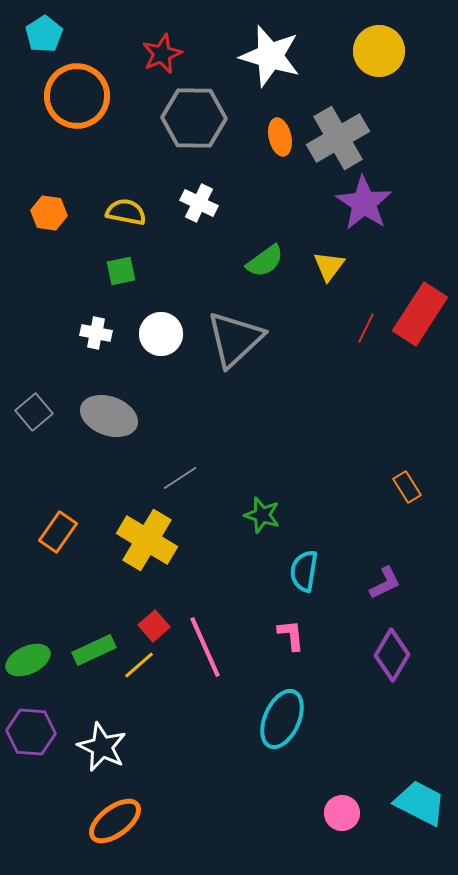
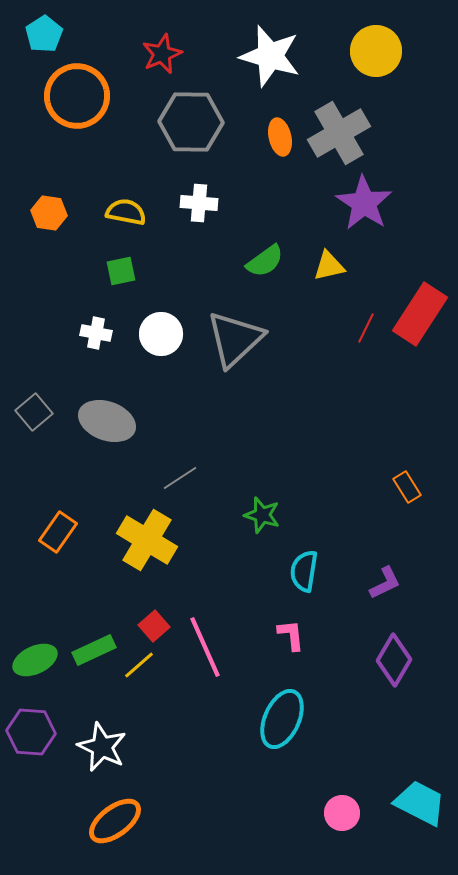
yellow circle at (379, 51): moved 3 px left
gray hexagon at (194, 118): moved 3 px left, 4 px down
gray cross at (338, 138): moved 1 px right, 5 px up
white cross at (199, 203): rotated 21 degrees counterclockwise
yellow triangle at (329, 266): rotated 40 degrees clockwise
gray ellipse at (109, 416): moved 2 px left, 5 px down
purple diamond at (392, 655): moved 2 px right, 5 px down
green ellipse at (28, 660): moved 7 px right
